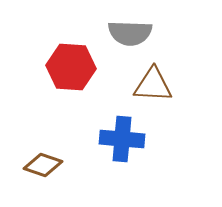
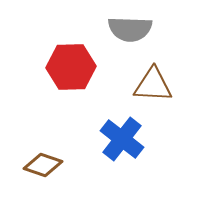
gray semicircle: moved 4 px up
red hexagon: rotated 6 degrees counterclockwise
blue cross: rotated 33 degrees clockwise
